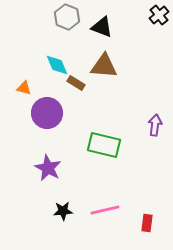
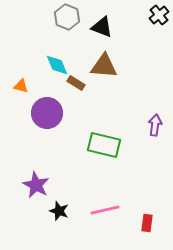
orange triangle: moved 3 px left, 2 px up
purple star: moved 12 px left, 17 px down
black star: moved 4 px left; rotated 24 degrees clockwise
